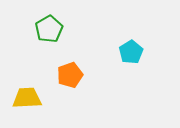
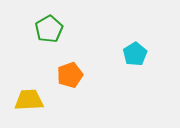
cyan pentagon: moved 4 px right, 2 px down
yellow trapezoid: moved 2 px right, 2 px down
